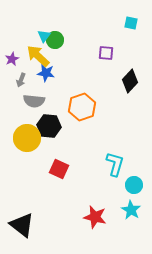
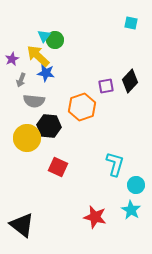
purple square: moved 33 px down; rotated 14 degrees counterclockwise
red square: moved 1 px left, 2 px up
cyan circle: moved 2 px right
